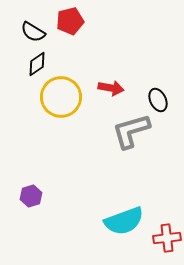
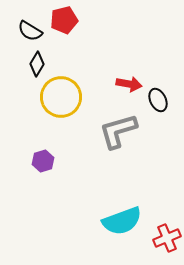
red pentagon: moved 6 px left, 1 px up
black semicircle: moved 3 px left, 1 px up
black diamond: rotated 25 degrees counterclockwise
red arrow: moved 18 px right, 4 px up
gray L-shape: moved 13 px left
purple hexagon: moved 12 px right, 35 px up
cyan semicircle: moved 2 px left
red cross: rotated 16 degrees counterclockwise
